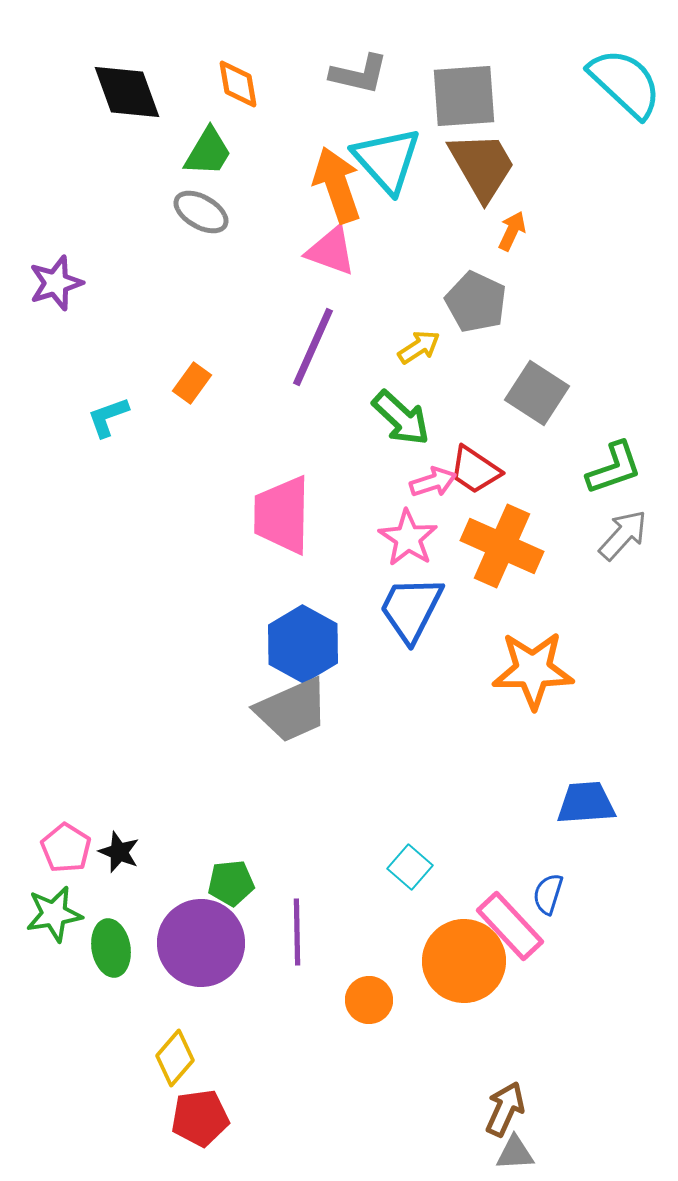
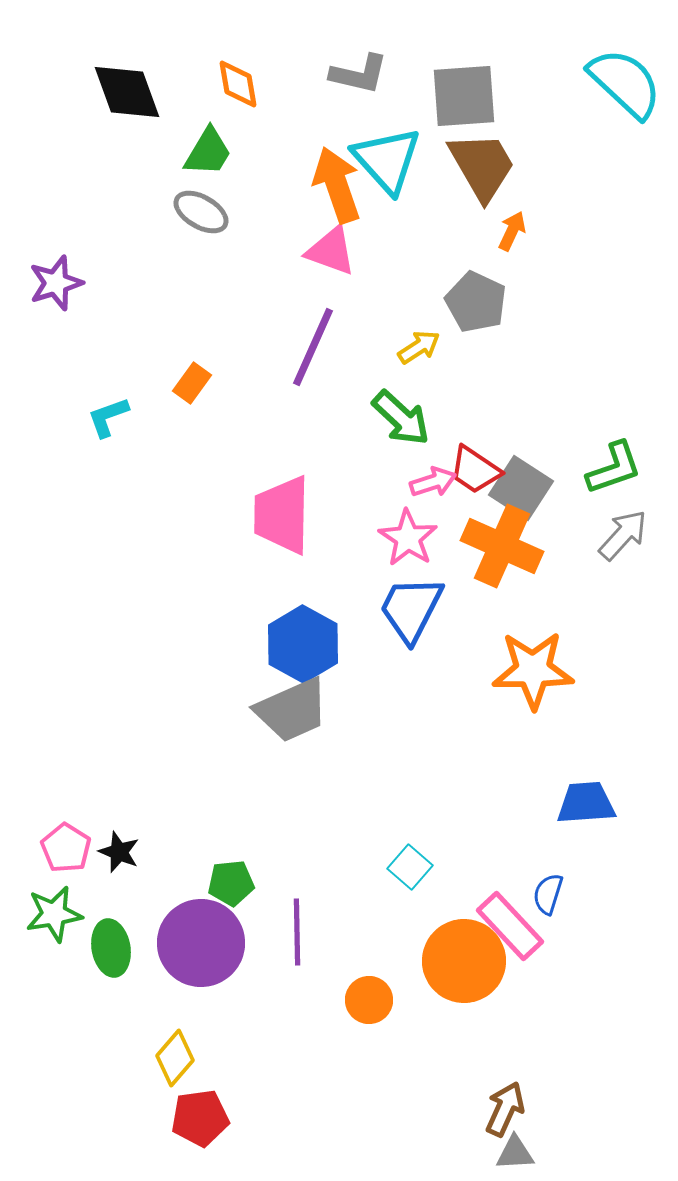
gray square at (537, 393): moved 16 px left, 95 px down
